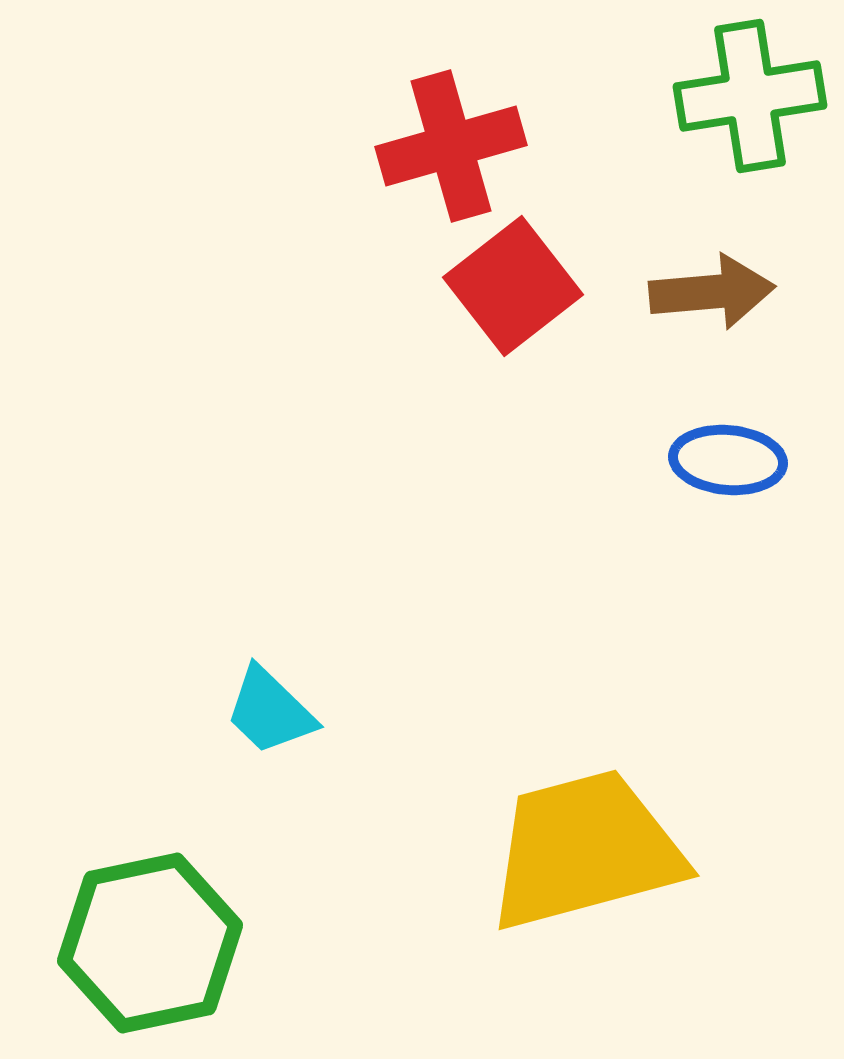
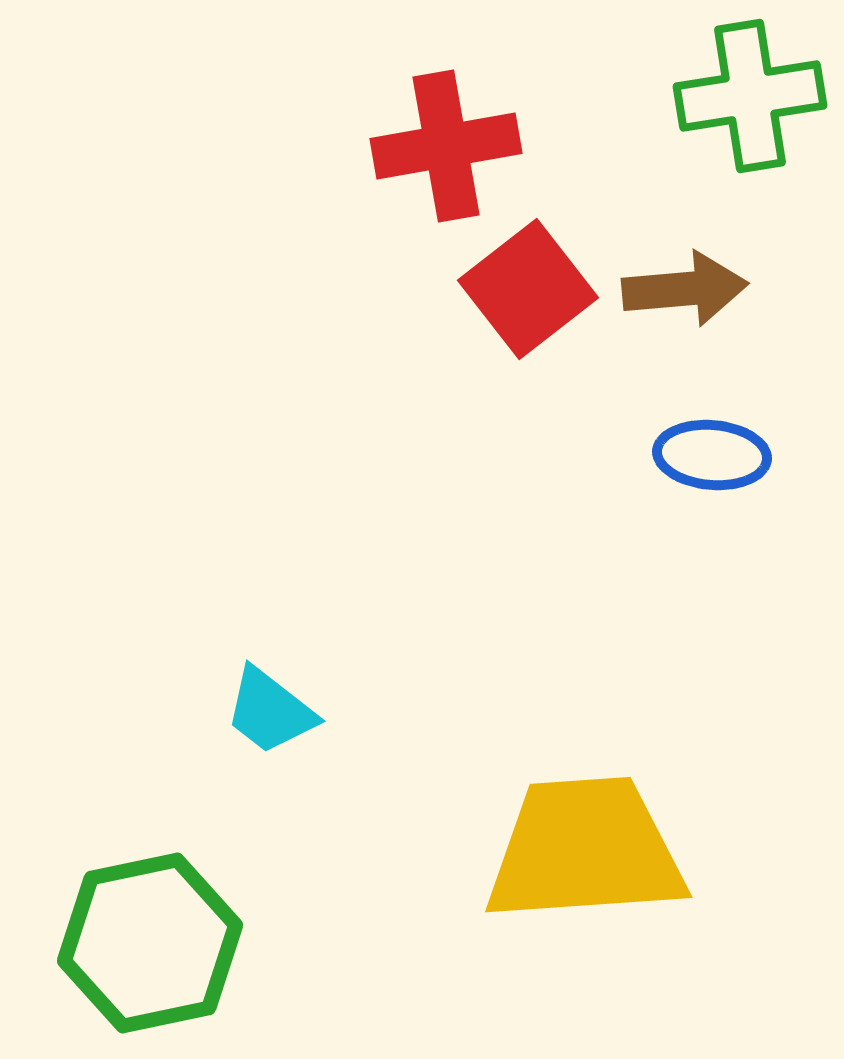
red cross: moved 5 px left; rotated 6 degrees clockwise
red square: moved 15 px right, 3 px down
brown arrow: moved 27 px left, 3 px up
blue ellipse: moved 16 px left, 5 px up
cyan trapezoid: rotated 6 degrees counterclockwise
yellow trapezoid: rotated 11 degrees clockwise
